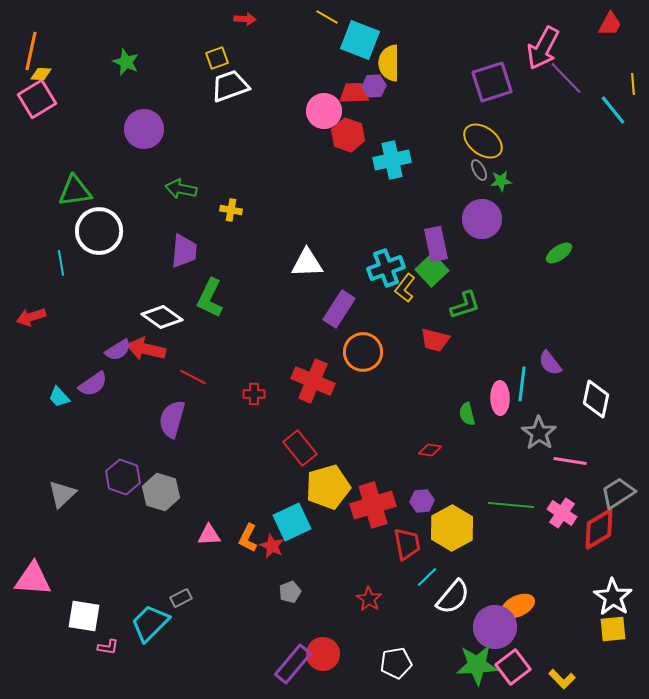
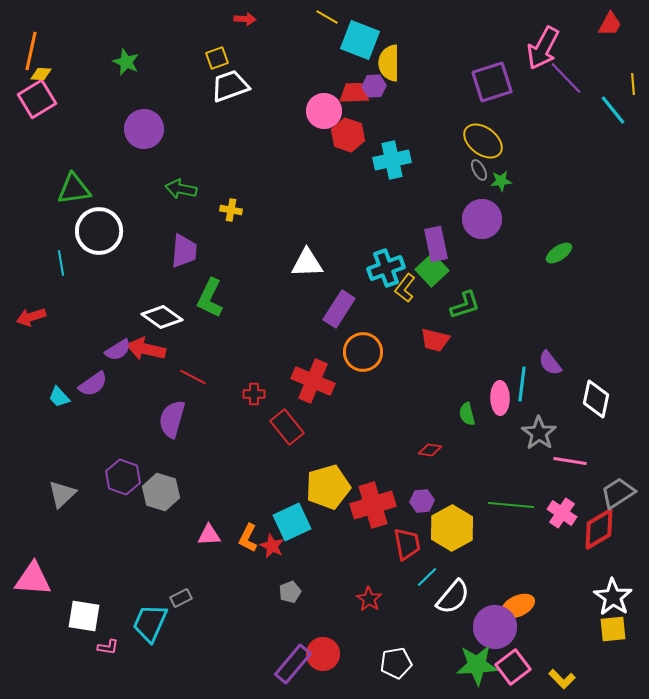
green triangle at (75, 191): moved 1 px left, 2 px up
red rectangle at (300, 448): moved 13 px left, 21 px up
cyan trapezoid at (150, 623): rotated 21 degrees counterclockwise
